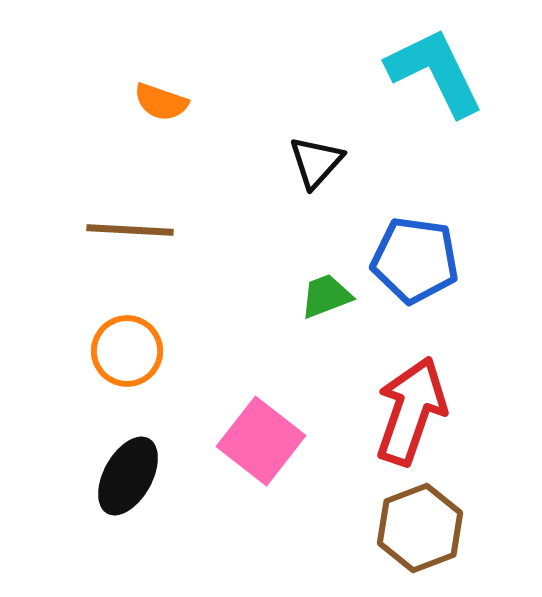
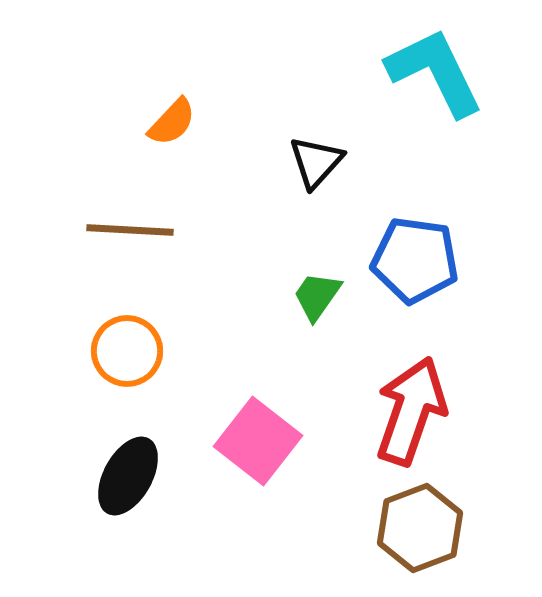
orange semicircle: moved 11 px right, 20 px down; rotated 66 degrees counterclockwise
green trapezoid: moved 9 px left; rotated 34 degrees counterclockwise
pink square: moved 3 px left
